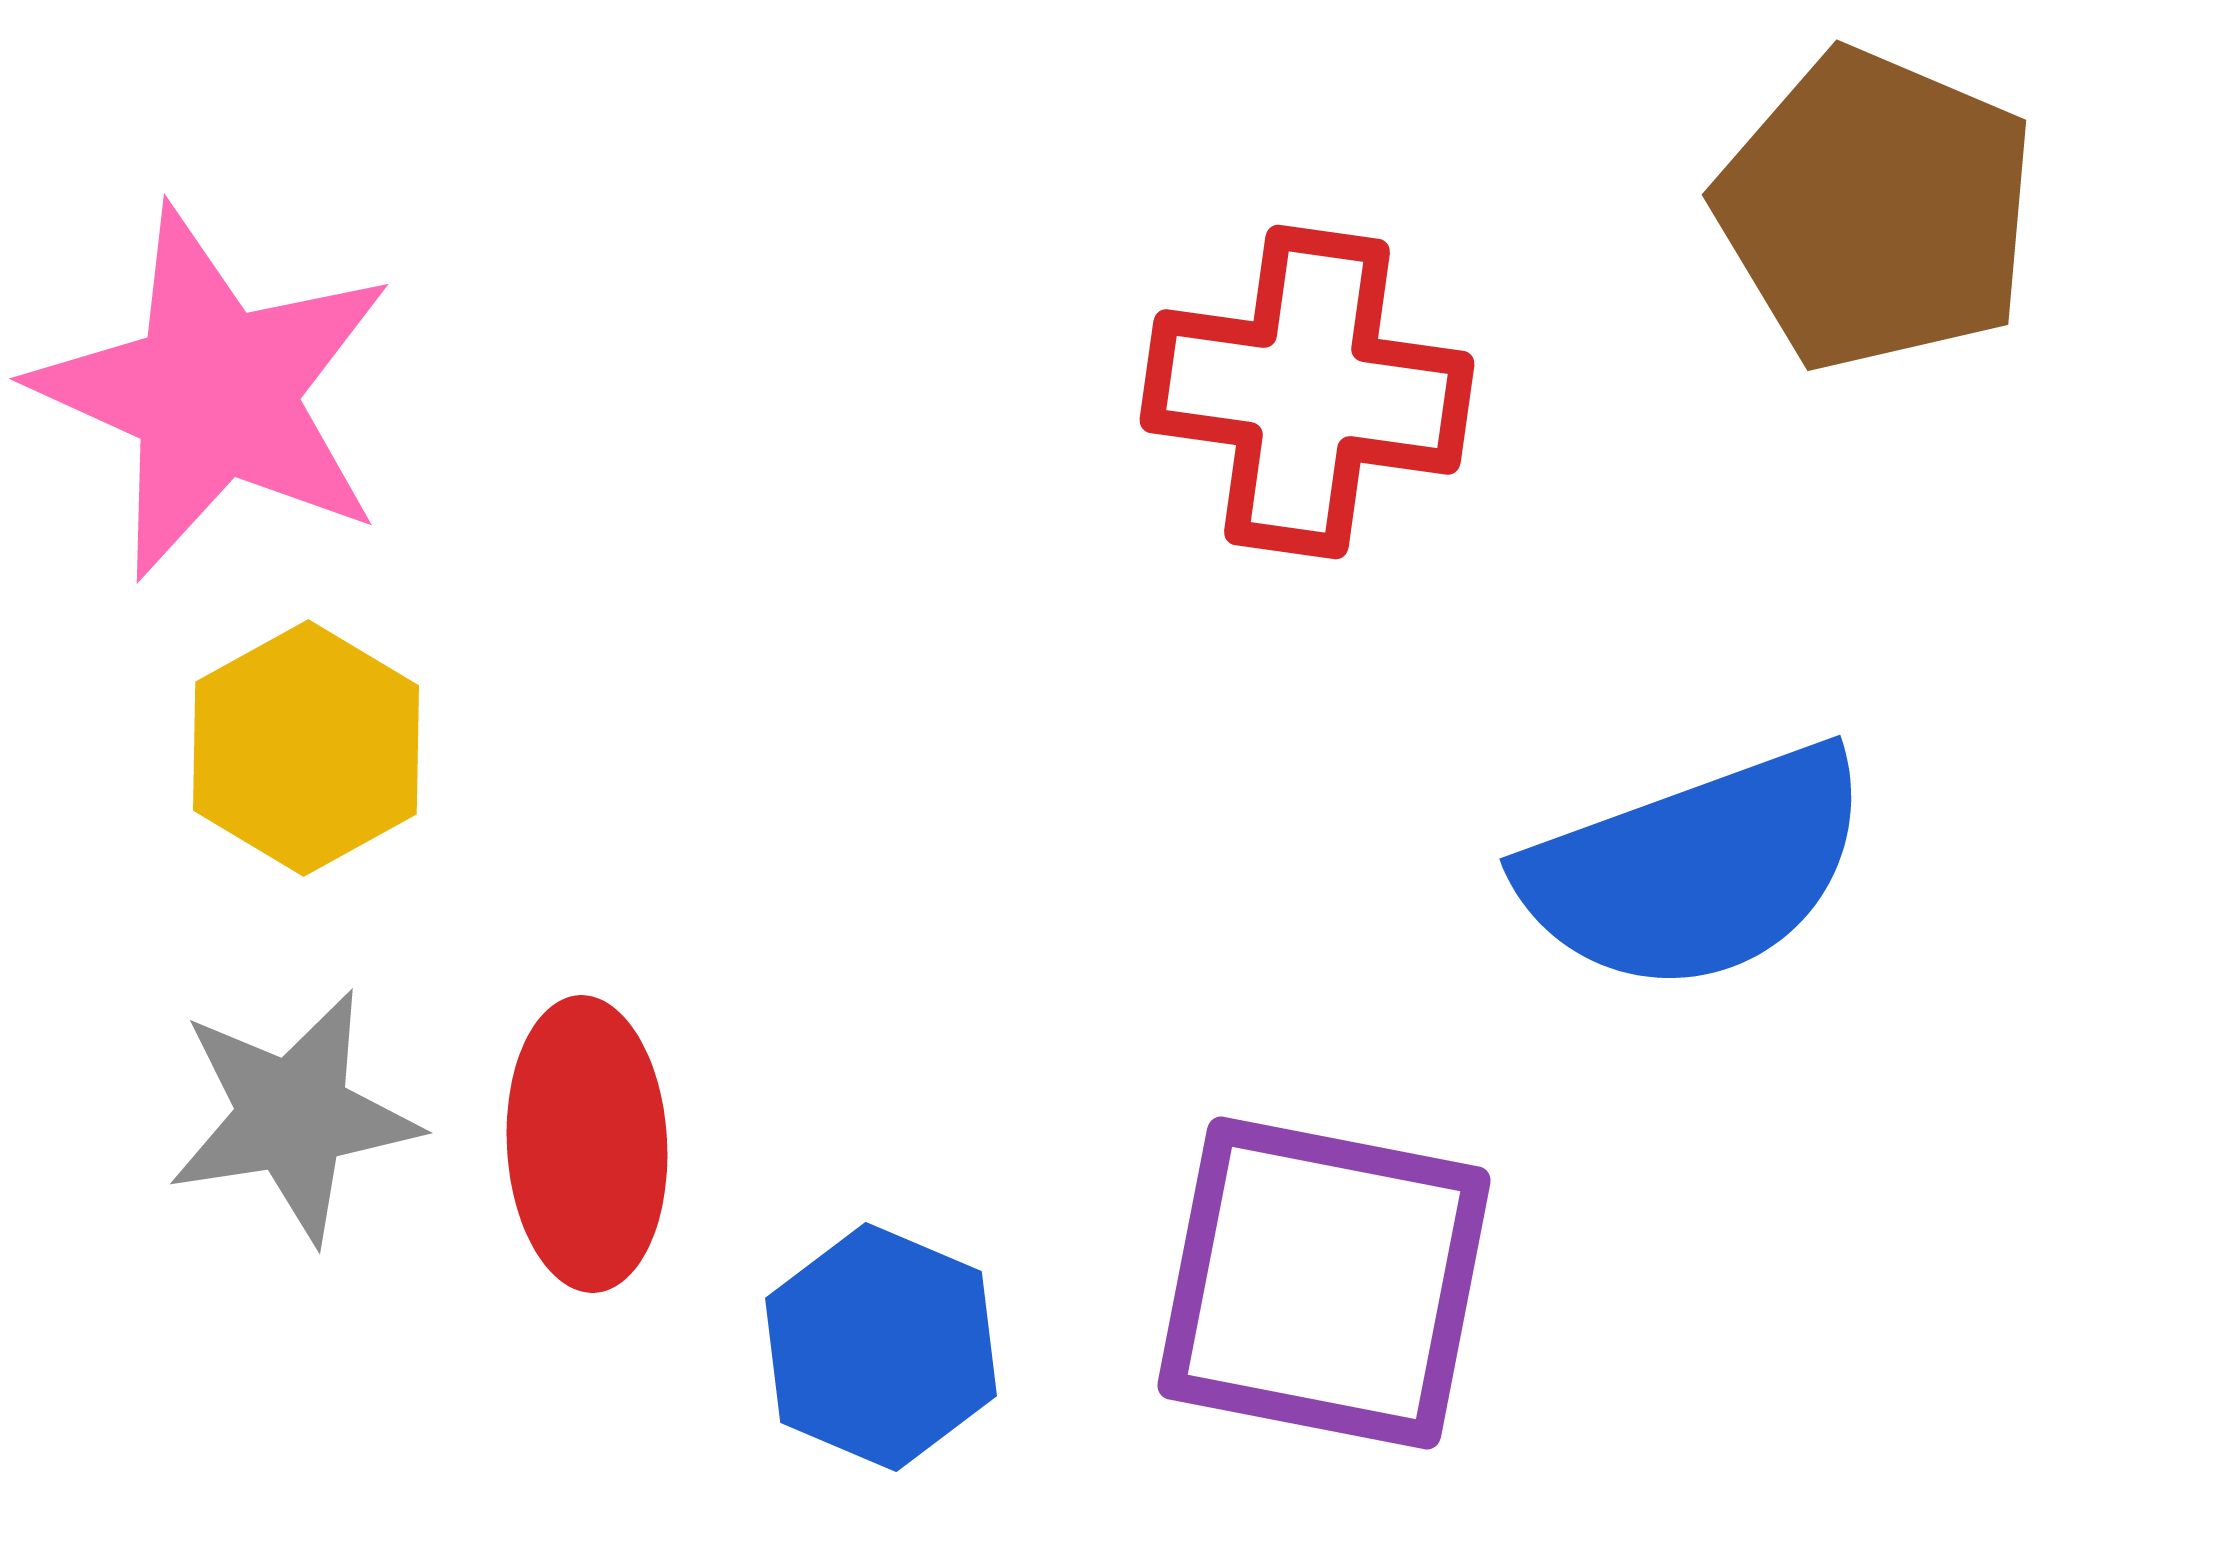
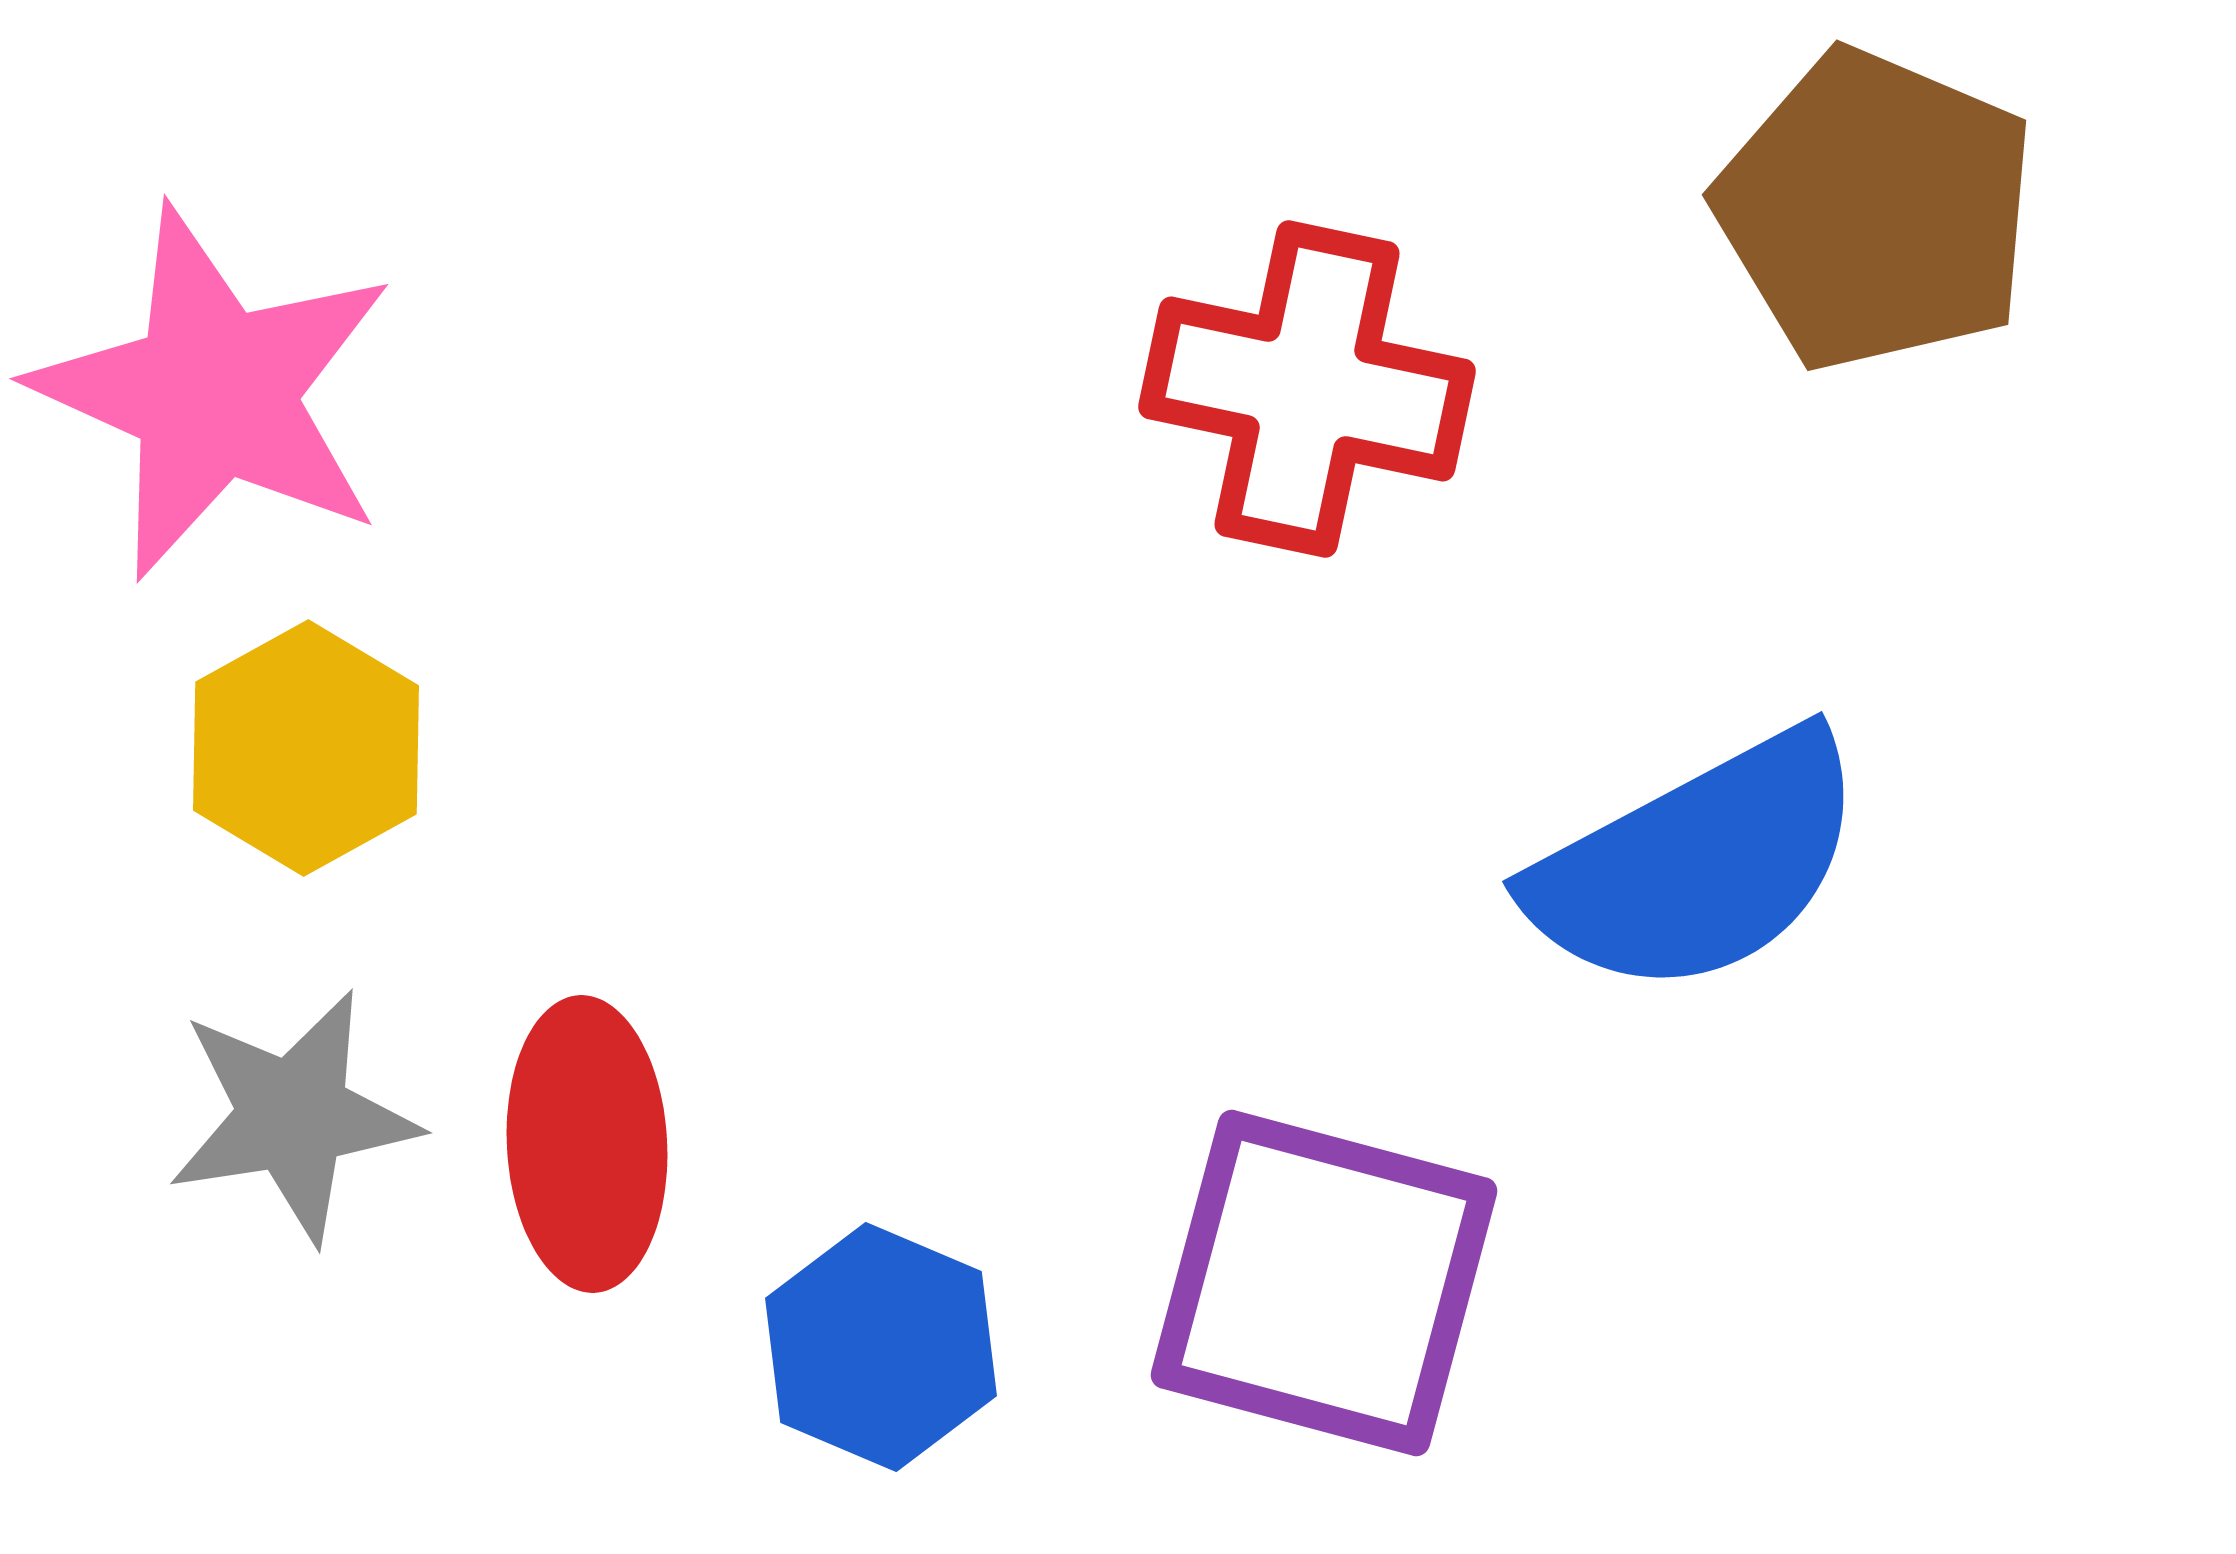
red cross: moved 3 px up; rotated 4 degrees clockwise
blue semicircle: moved 2 px right, 5 px up; rotated 8 degrees counterclockwise
purple square: rotated 4 degrees clockwise
